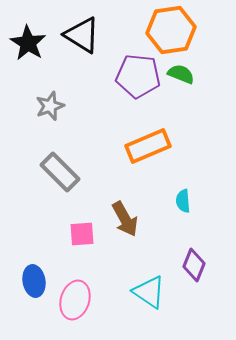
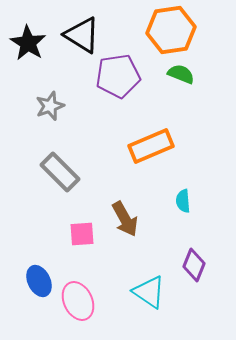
purple pentagon: moved 20 px left; rotated 15 degrees counterclockwise
orange rectangle: moved 3 px right
blue ellipse: moved 5 px right; rotated 16 degrees counterclockwise
pink ellipse: moved 3 px right, 1 px down; rotated 42 degrees counterclockwise
